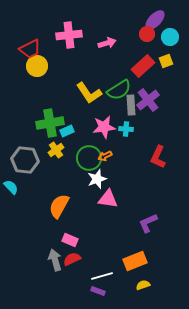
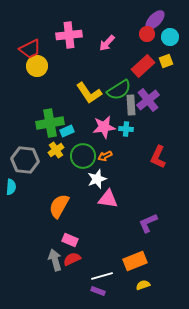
pink arrow: rotated 150 degrees clockwise
green circle: moved 6 px left, 2 px up
cyan semicircle: rotated 49 degrees clockwise
